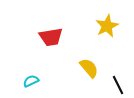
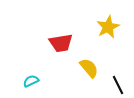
yellow star: moved 1 px right, 1 px down
red trapezoid: moved 10 px right, 6 px down
